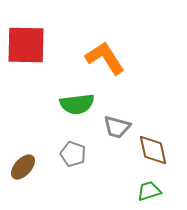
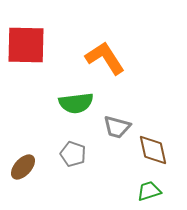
green semicircle: moved 1 px left, 1 px up
